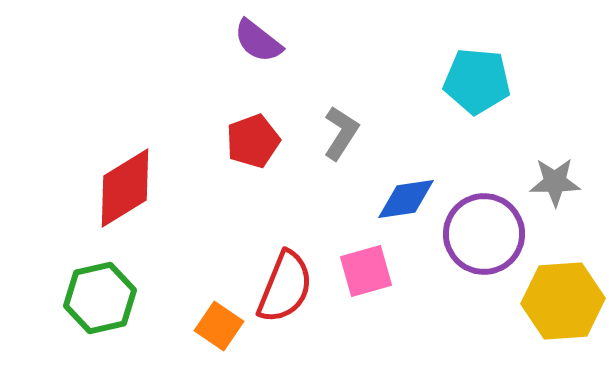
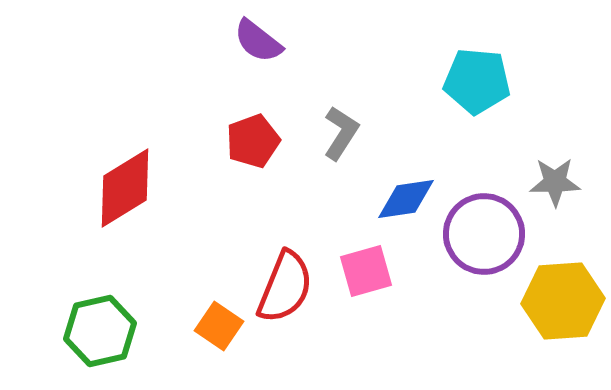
green hexagon: moved 33 px down
